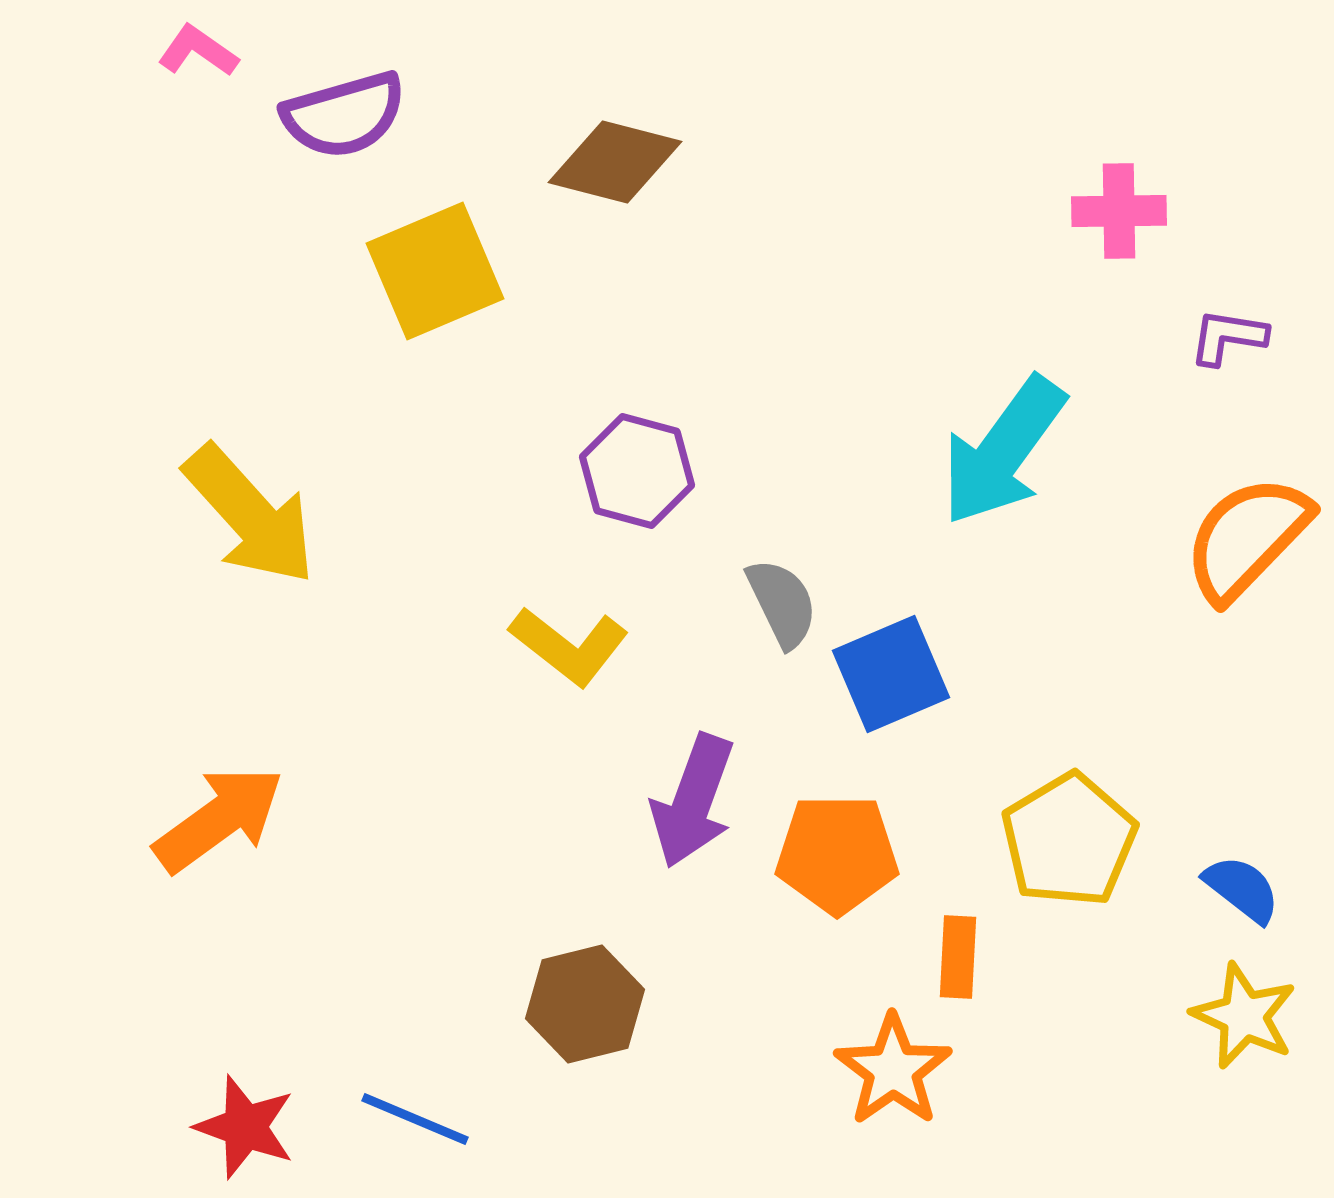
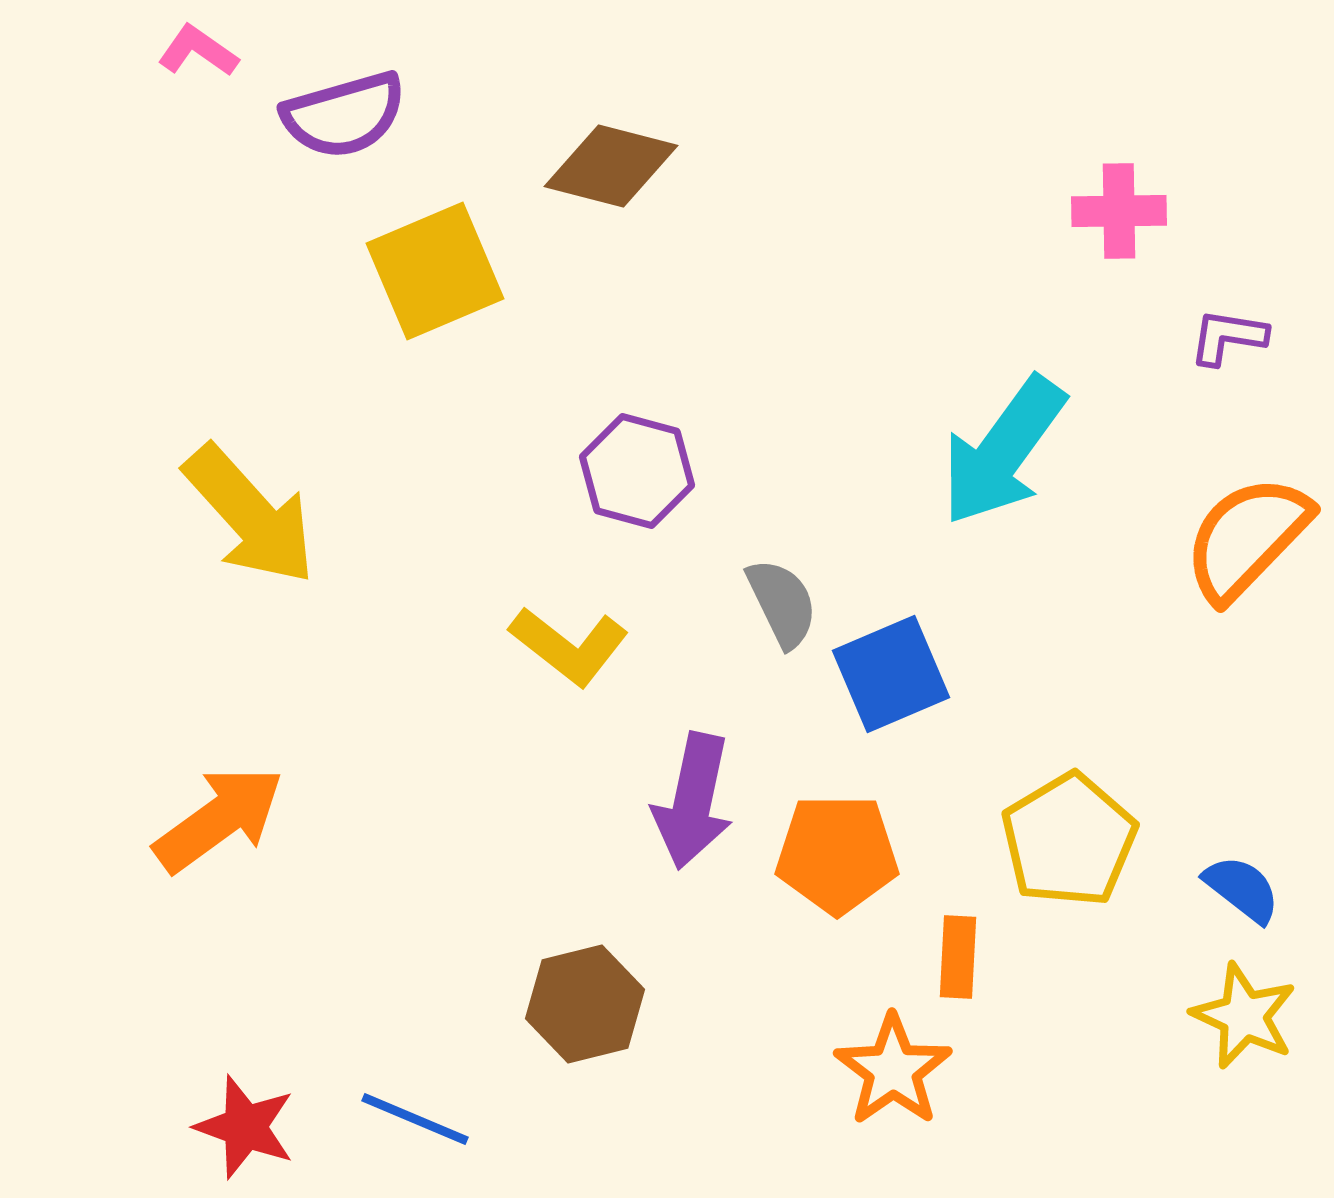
brown diamond: moved 4 px left, 4 px down
purple arrow: rotated 8 degrees counterclockwise
